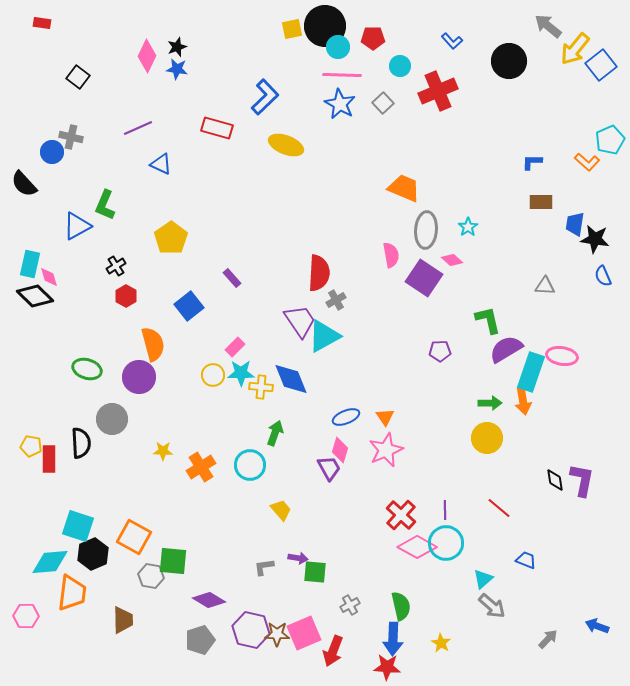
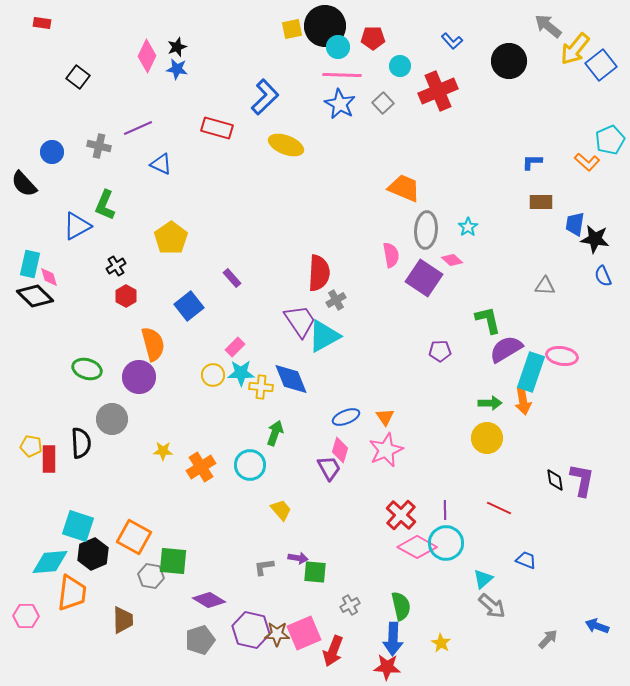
gray cross at (71, 137): moved 28 px right, 9 px down
red line at (499, 508): rotated 15 degrees counterclockwise
